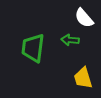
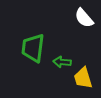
green arrow: moved 8 px left, 22 px down
